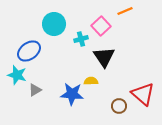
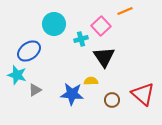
brown circle: moved 7 px left, 6 px up
